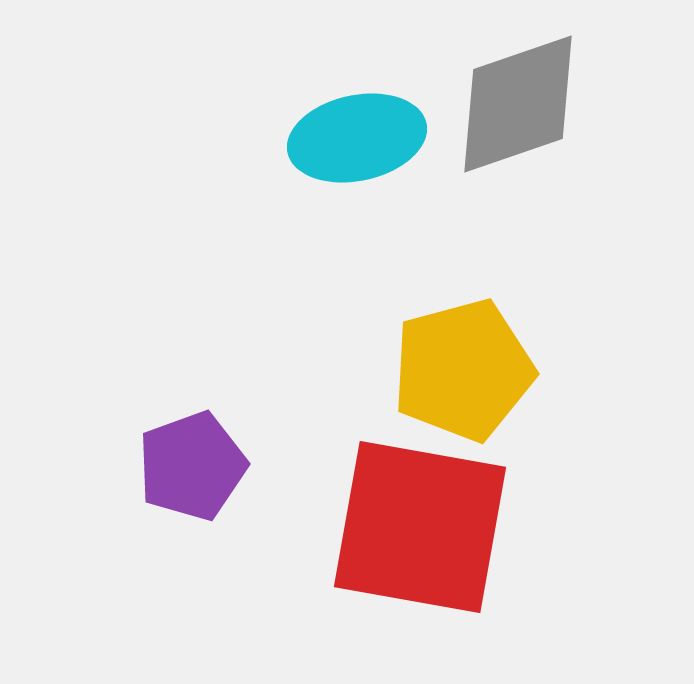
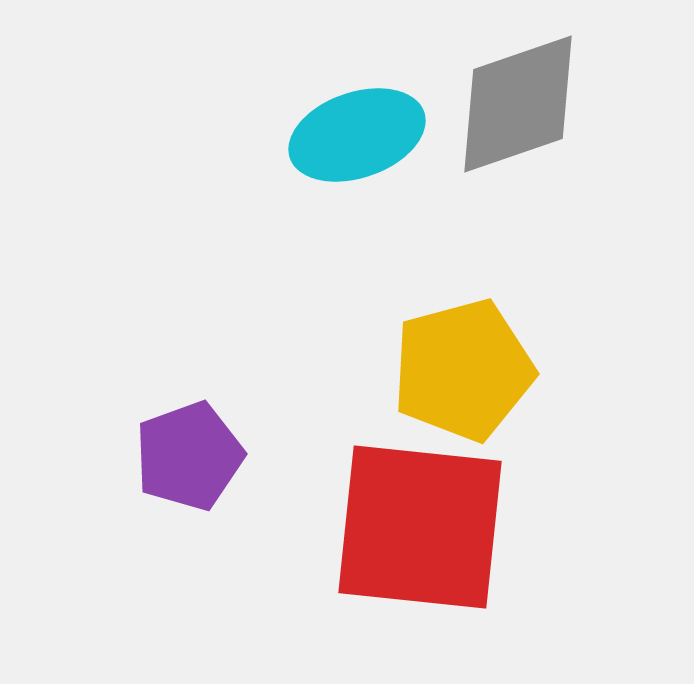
cyan ellipse: moved 3 px up; rotated 7 degrees counterclockwise
purple pentagon: moved 3 px left, 10 px up
red square: rotated 4 degrees counterclockwise
